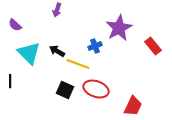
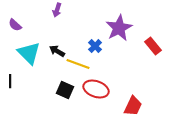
blue cross: rotated 24 degrees counterclockwise
